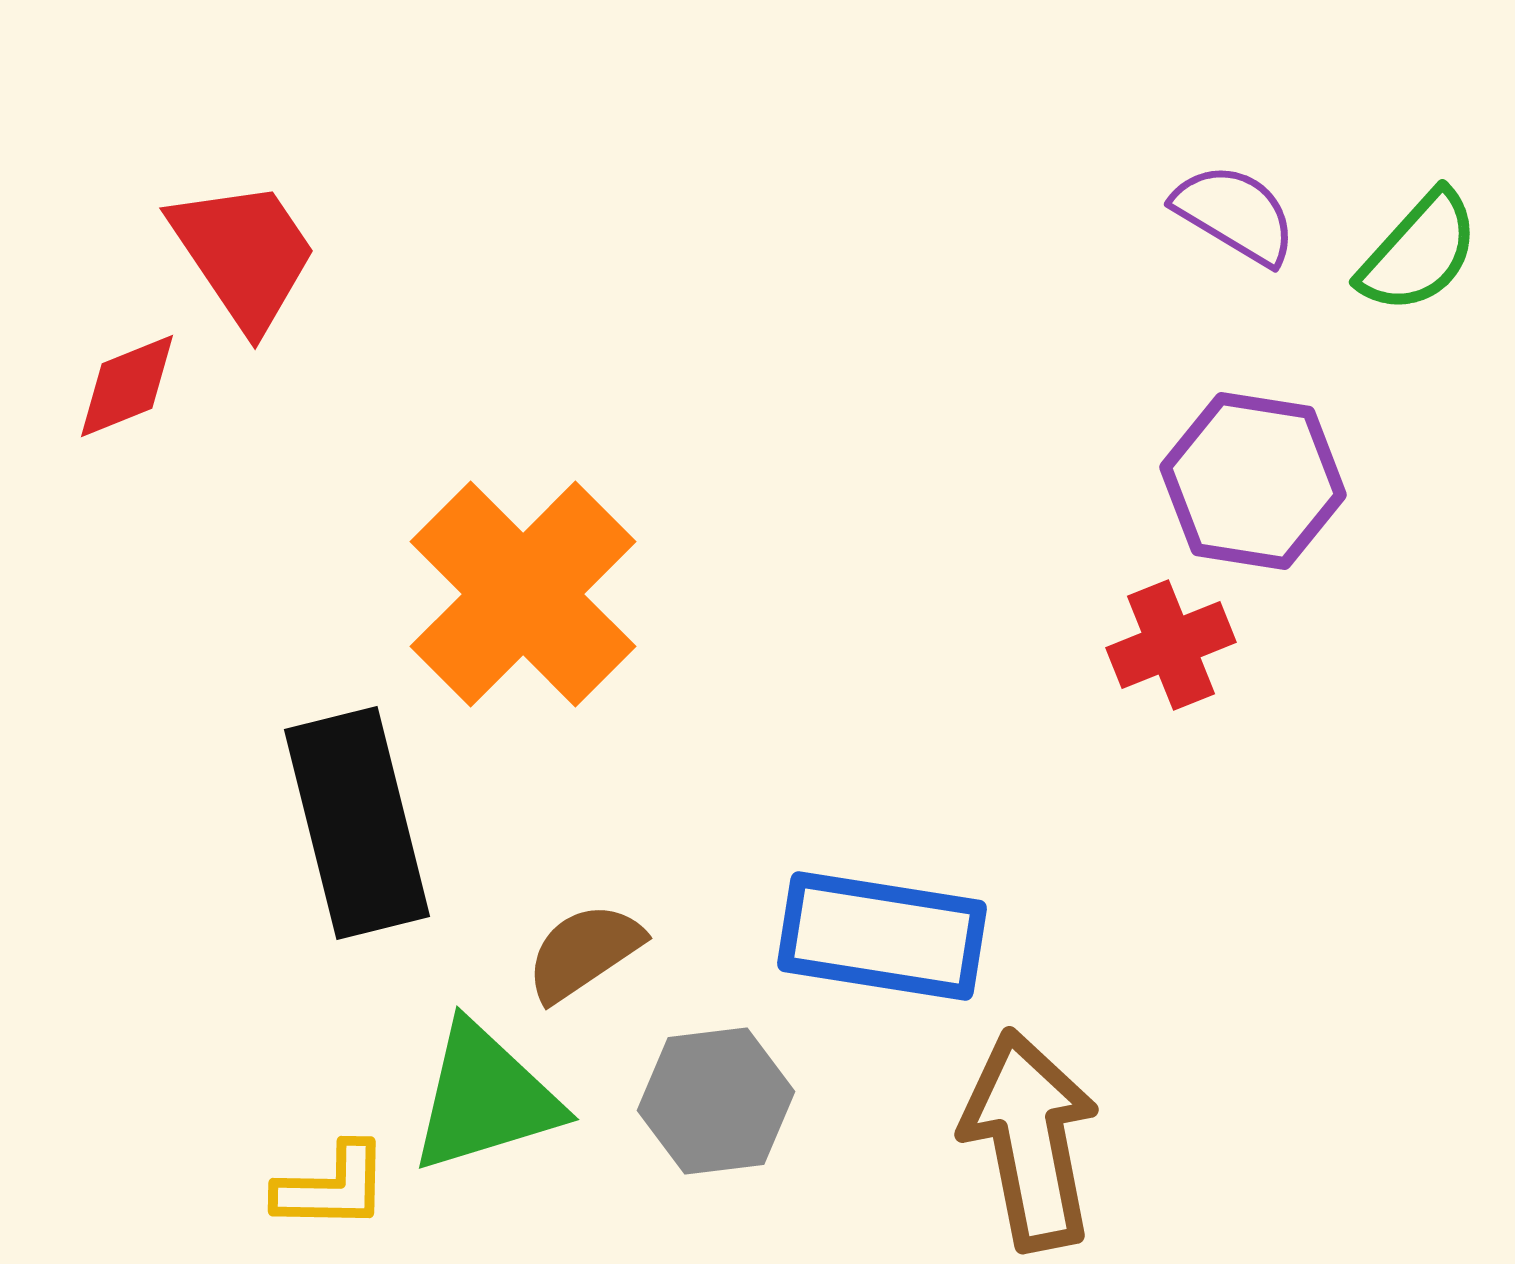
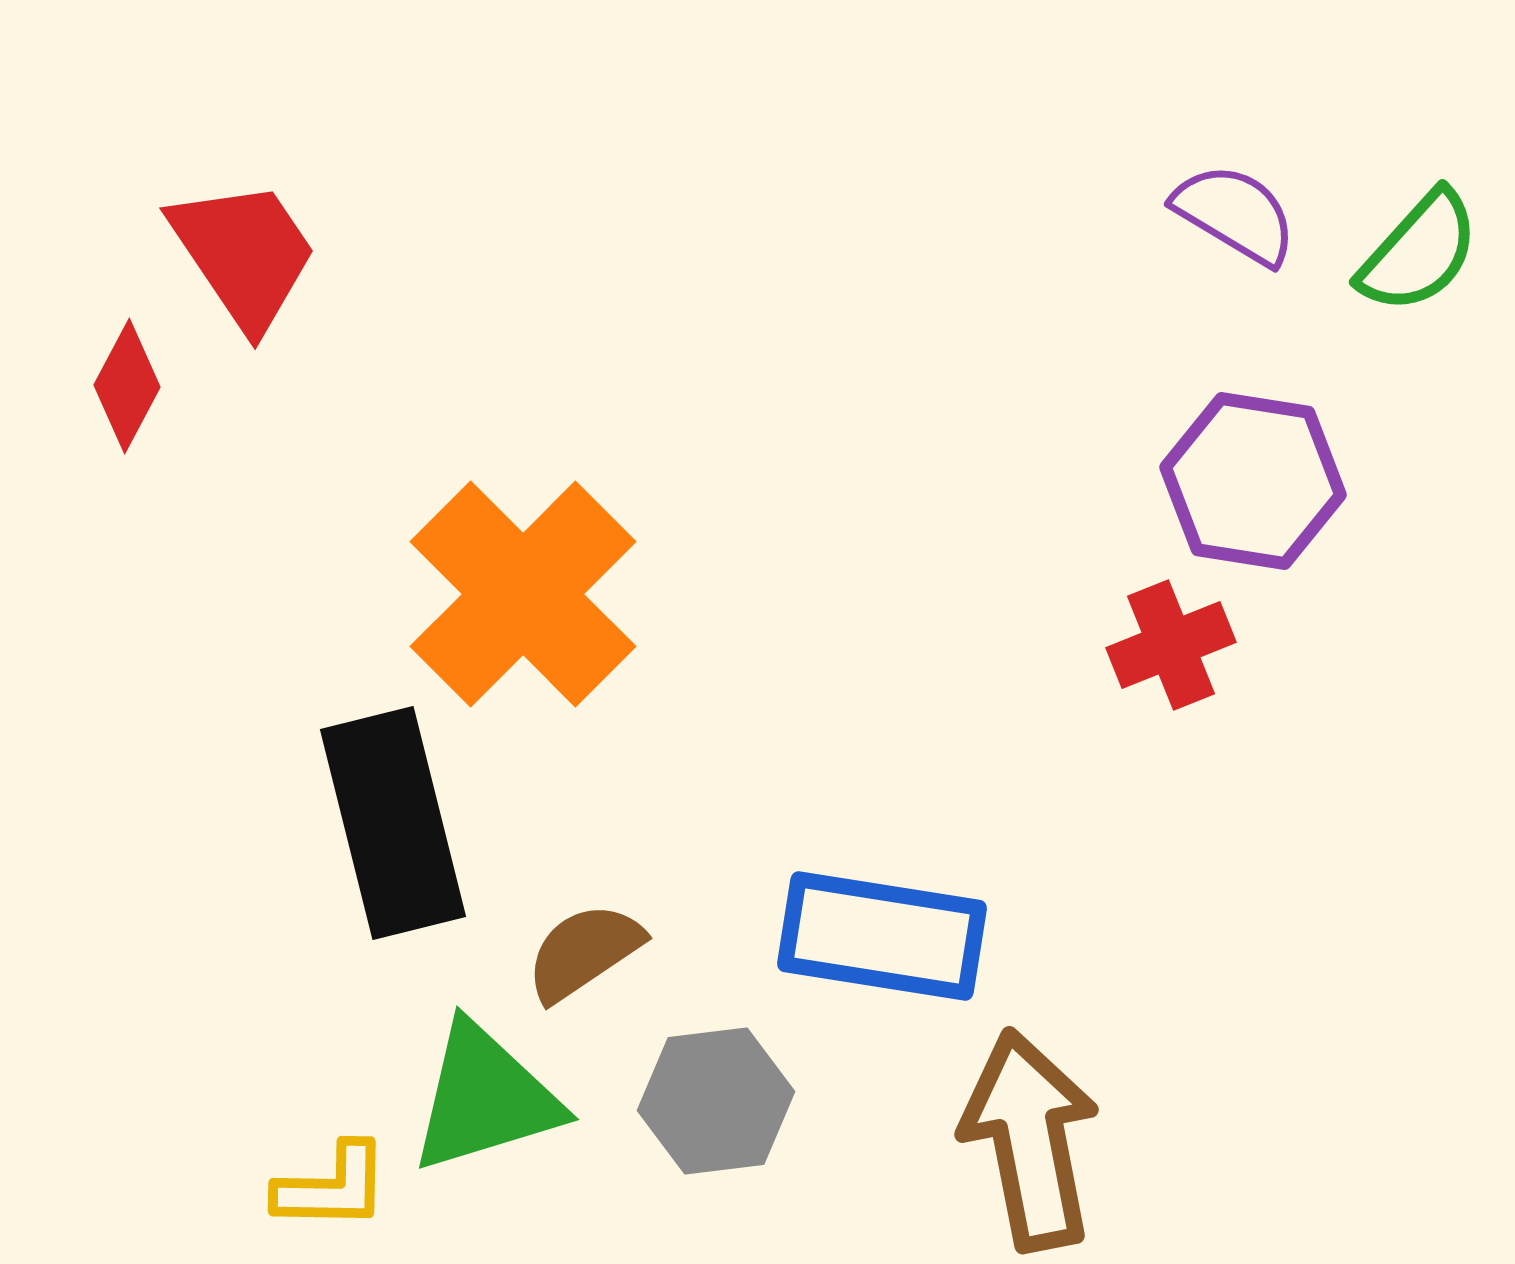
red diamond: rotated 40 degrees counterclockwise
black rectangle: moved 36 px right
